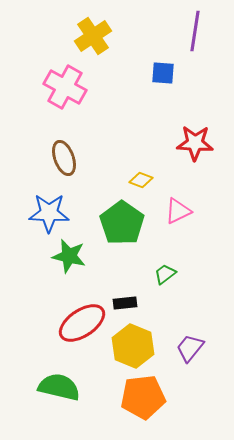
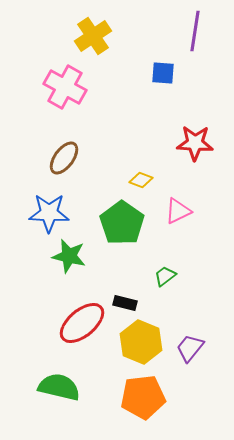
brown ellipse: rotated 56 degrees clockwise
green trapezoid: moved 2 px down
black rectangle: rotated 20 degrees clockwise
red ellipse: rotated 6 degrees counterclockwise
yellow hexagon: moved 8 px right, 4 px up
